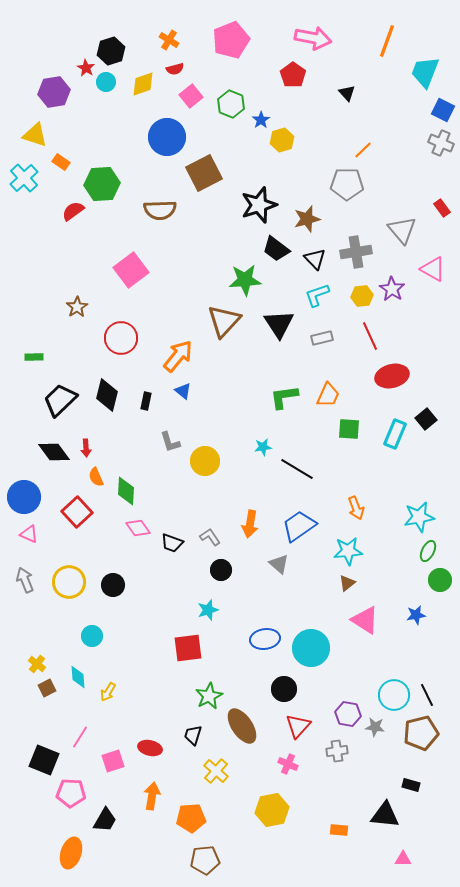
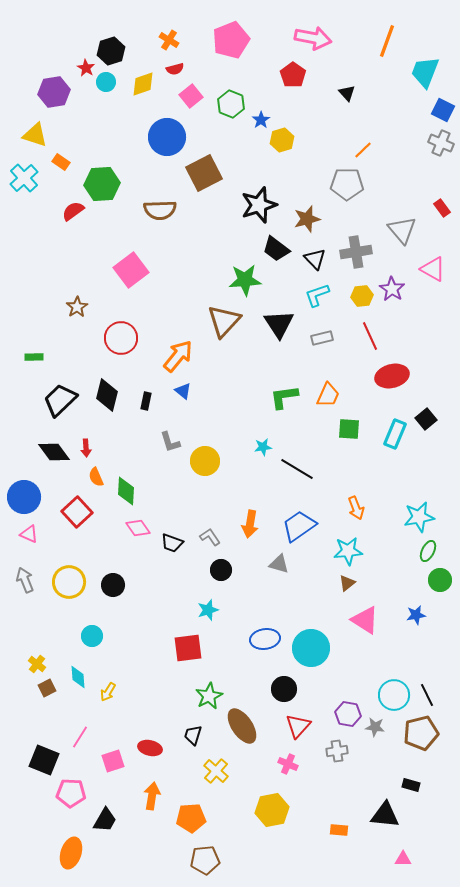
gray triangle at (279, 564): rotated 25 degrees counterclockwise
